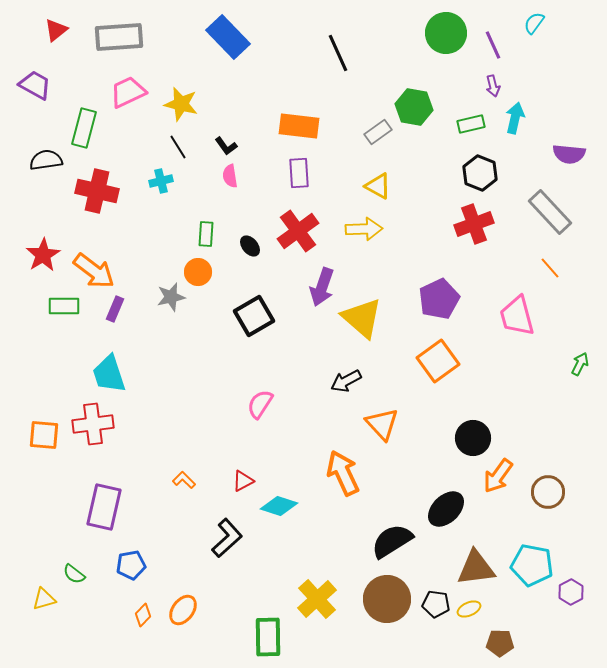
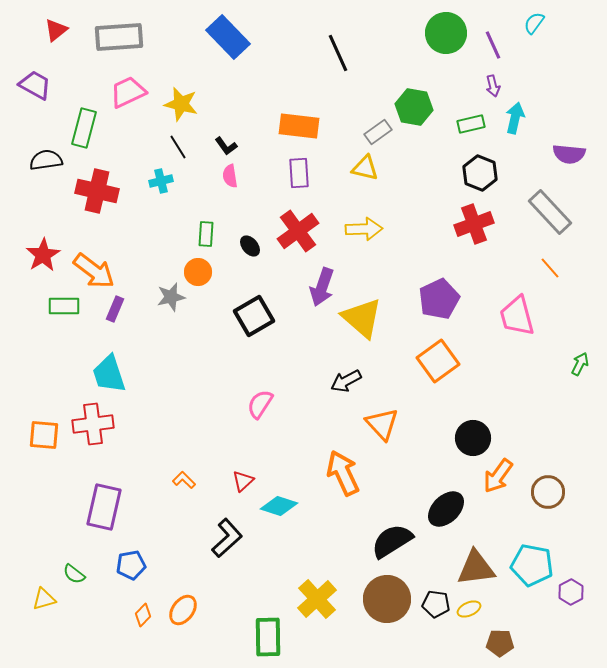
yellow triangle at (378, 186): moved 13 px left, 18 px up; rotated 16 degrees counterclockwise
red triangle at (243, 481): rotated 15 degrees counterclockwise
